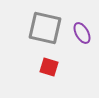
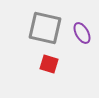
red square: moved 3 px up
